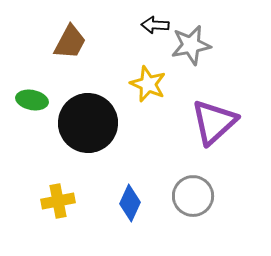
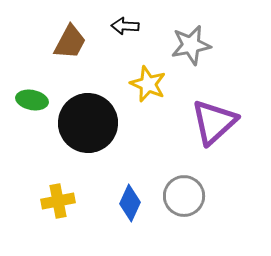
black arrow: moved 30 px left, 1 px down
gray circle: moved 9 px left
